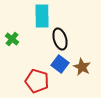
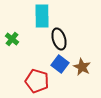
black ellipse: moved 1 px left
